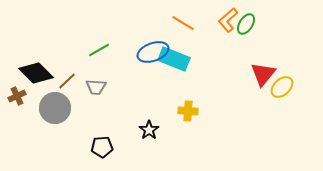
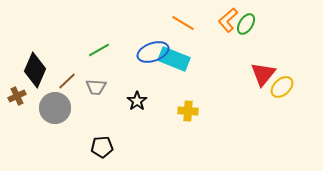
black diamond: moved 1 px left, 3 px up; rotated 68 degrees clockwise
black star: moved 12 px left, 29 px up
